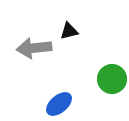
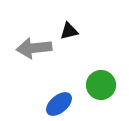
green circle: moved 11 px left, 6 px down
